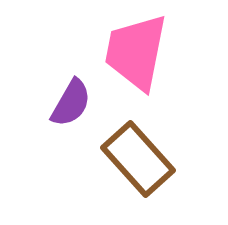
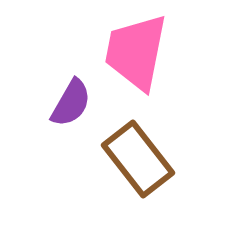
brown rectangle: rotated 4 degrees clockwise
